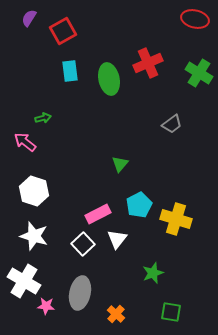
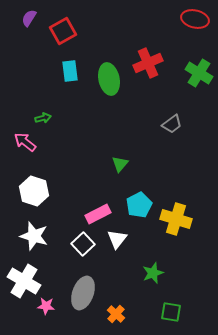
gray ellipse: moved 3 px right; rotated 8 degrees clockwise
